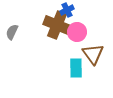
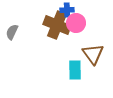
blue cross: rotated 24 degrees clockwise
pink circle: moved 1 px left, 9 px up
cyan rectangle: moved 1 px left, 2 px down
